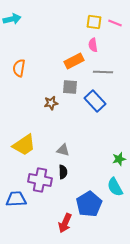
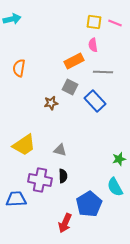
gray square: rotated 21 degrees clockwise
gray triangle: moved 3 px left
black semicircle: moved 4 px down
